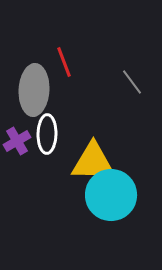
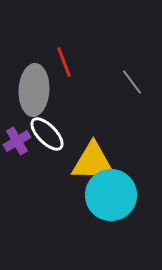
white ellipse: rotated 45 degrees counterclockwise
